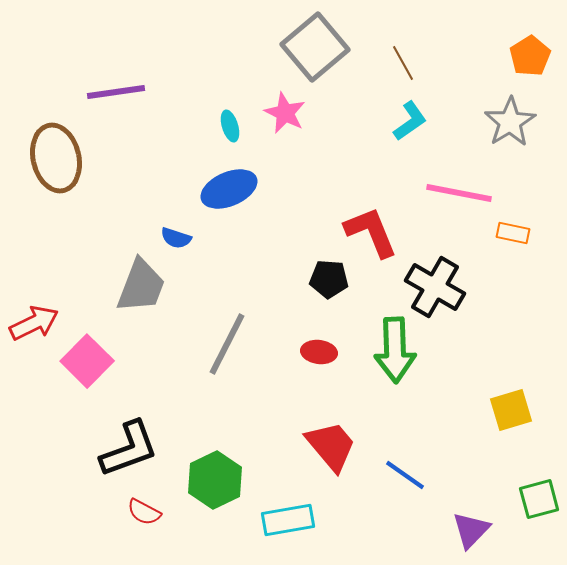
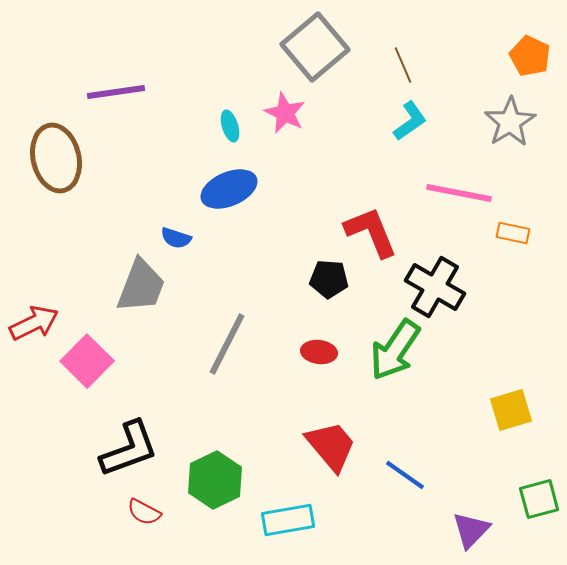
orange pentagon: rotated 15 degrees counterclockwise
brown line: moved 2 px down; rotated 6 degrees clockwise
green arrow: rotated 36 degrees clockwise
